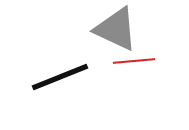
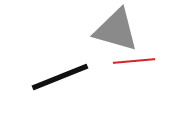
gray triangle: moved 1 px down; rotated 9 degrees counterclockwise
